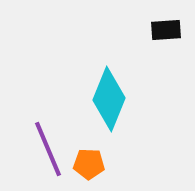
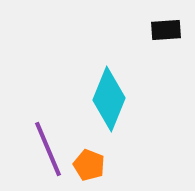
orange pentagon: moved 1 px down; rotated 20 degrees clockwise
